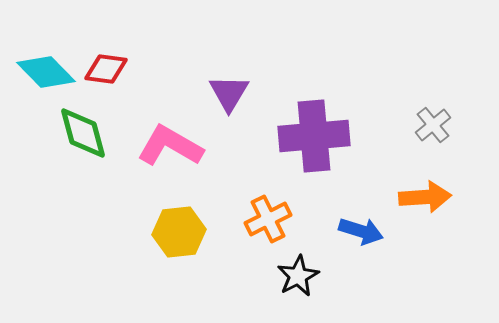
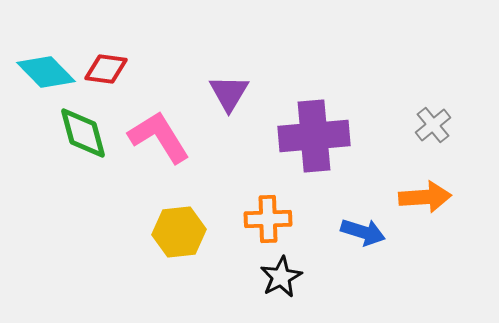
pink L-shape: moved 11 px left, 9 px up; rotated 28 degrees clockwise
orange cross: rotated 24 degrees clockwise
blue arrow: moved 2 px right, 1 px down
black star: moved 17 px left, 1 px down
